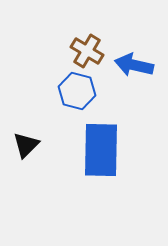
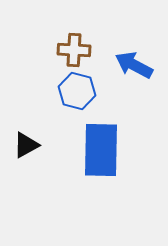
brown cross: moved 13 px left, 1 px up; rotated 28 degrees counterclockwise
blue arrow: rotated 15 degrees clockwise
black triangle: rotated 16 degrees clockwise
